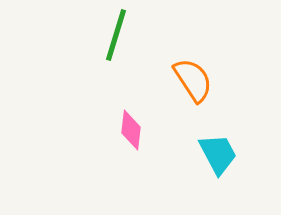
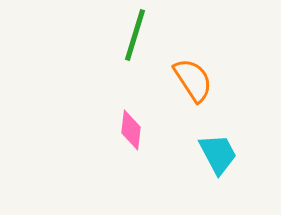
green line: moved 19 px right
